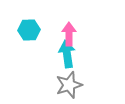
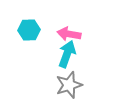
pink arrow: rotated 80 degrees counterclockwise
cyan arrow: rotated 28 degrees clockwise
